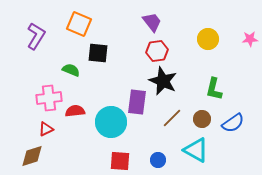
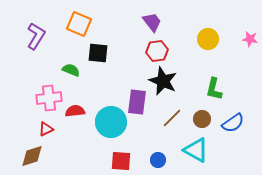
pink star: rotated 14 degrees clockwise
red square: moved 1 px right
